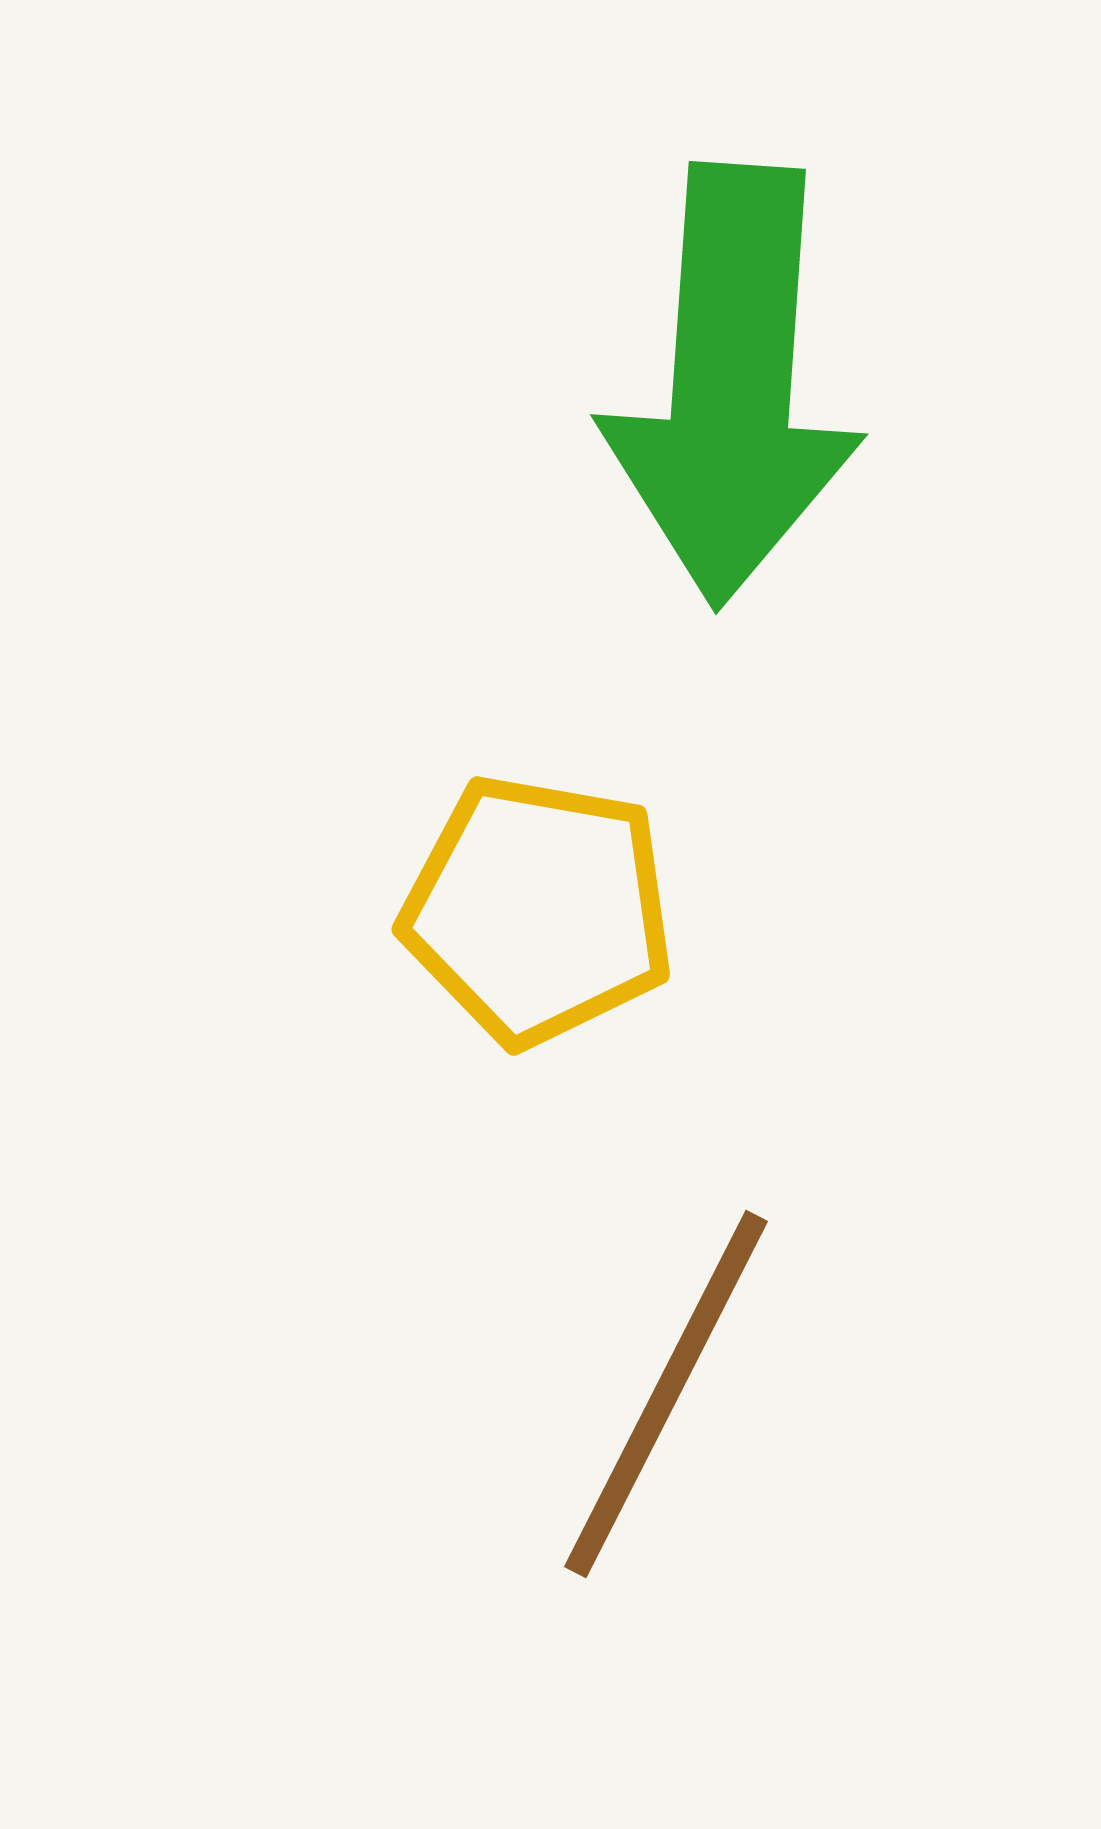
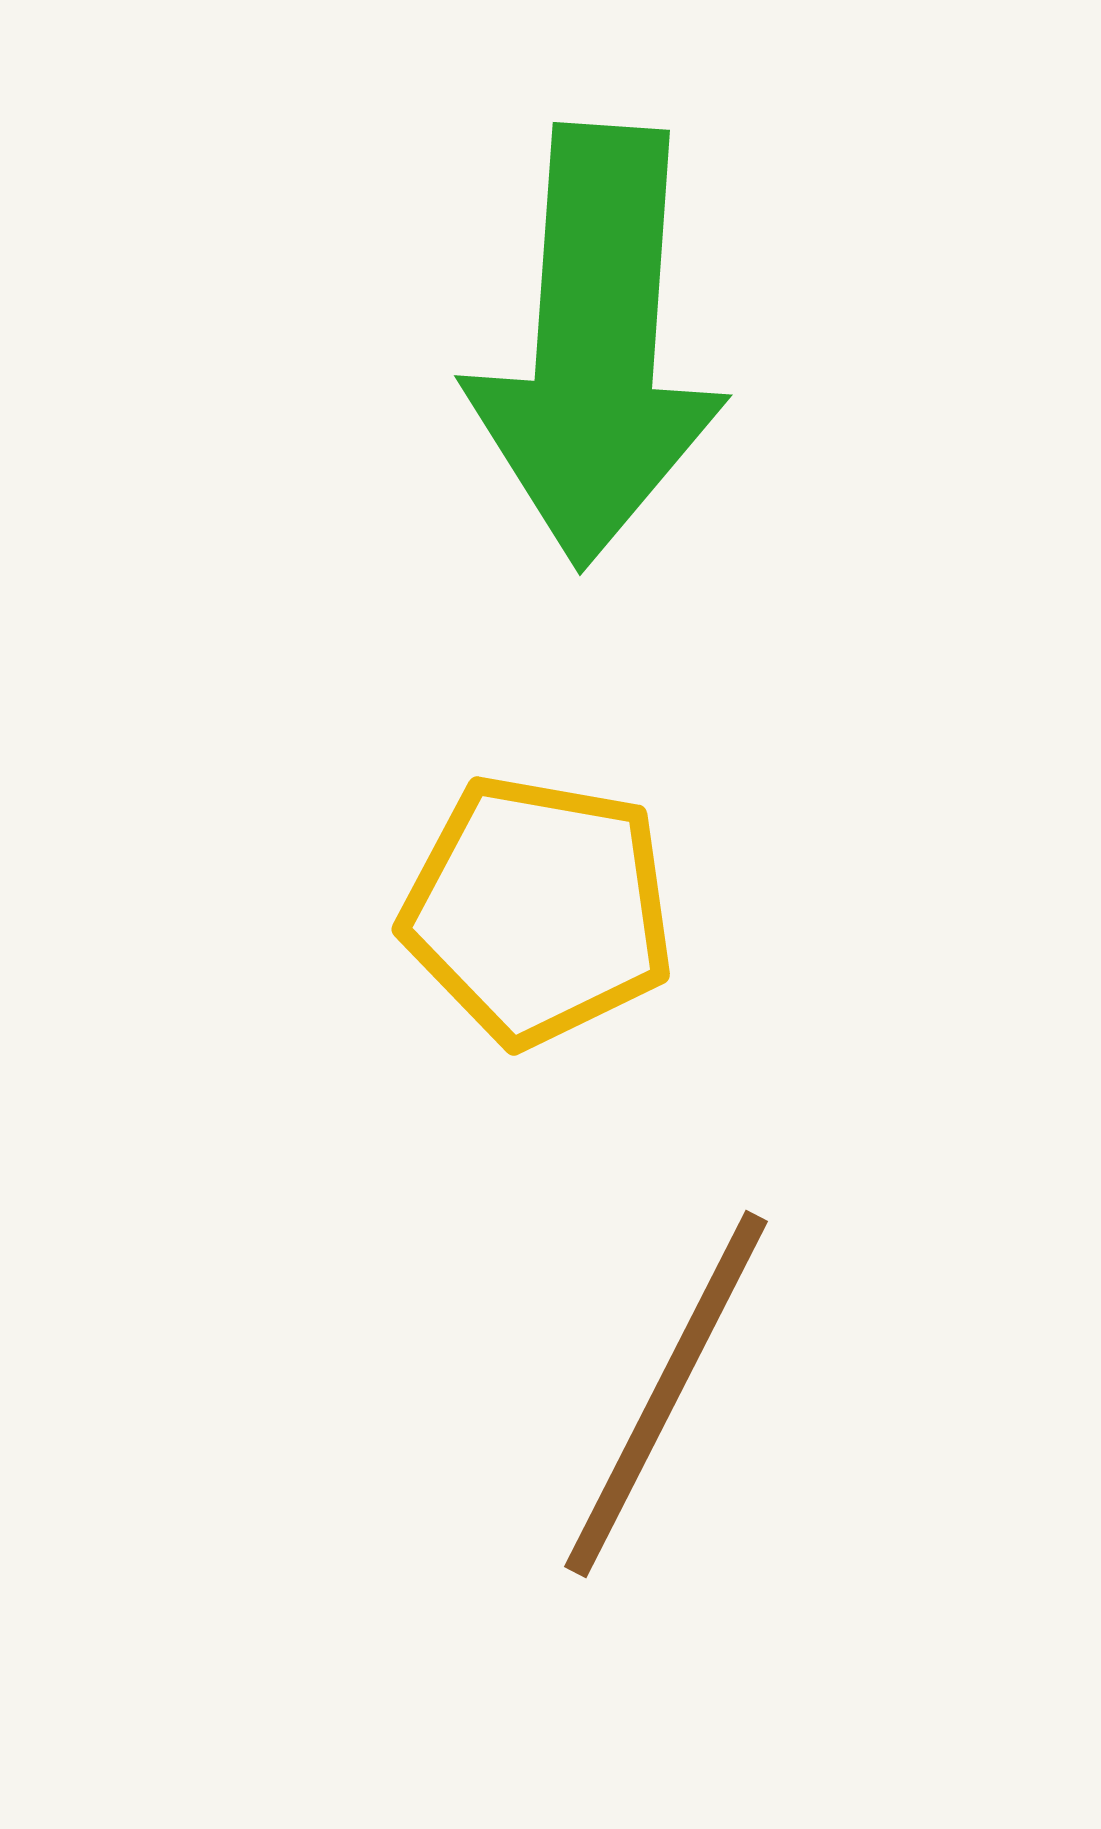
green arrow: moved 136 px left, 39 px up
